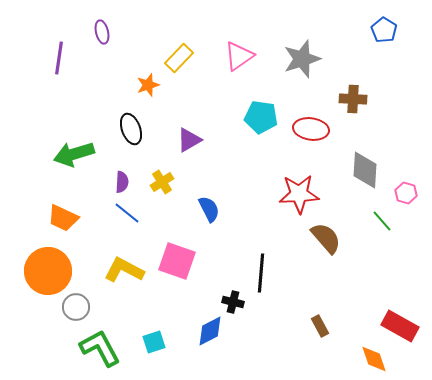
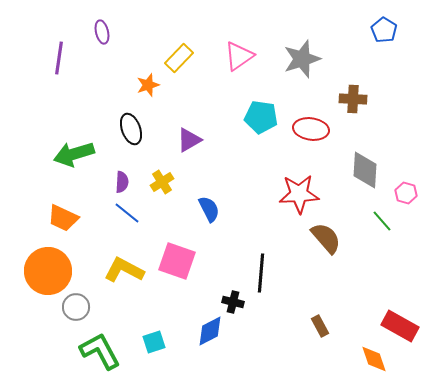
green L-shape: moved 3 px down
